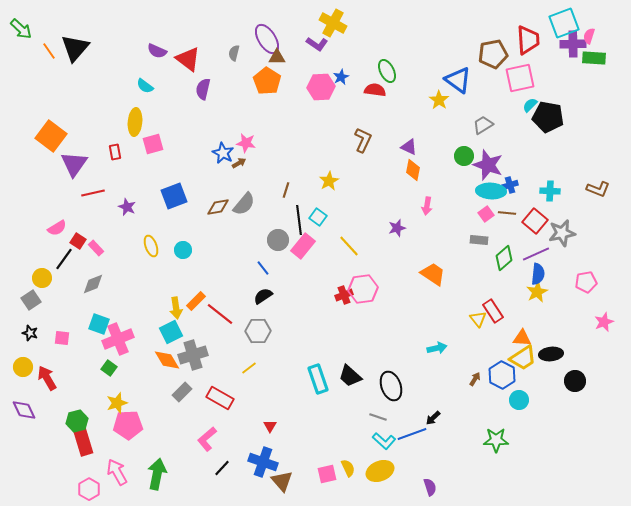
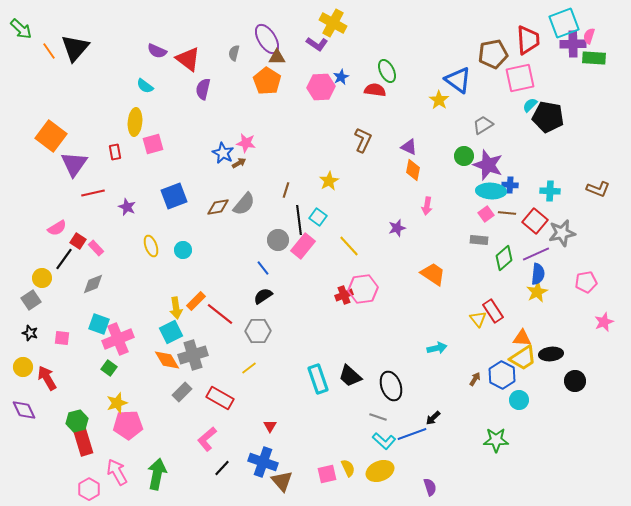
blue cross at (510, 185): rotated 21 degrees clockwise
